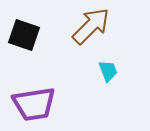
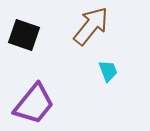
brown arrow: rotated 6 degrees counterclockwise
purple trapezoid: rotated 42 degrees counterclockwise
